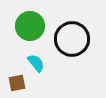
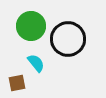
green circle: moved 1 px right
black circle: moved 4 px left
